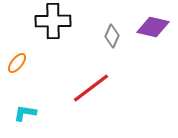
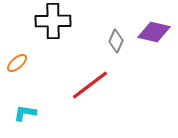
purple diamond: moved 1 px right, 5 px down
gray diamond: moved 4 px right, 5 px down
orange ellipse: rotated 10 degrees clockwise
red line: moved 1 px left, 3 px up
